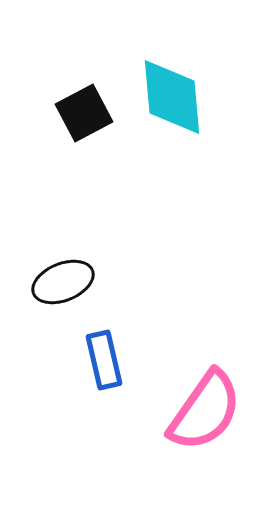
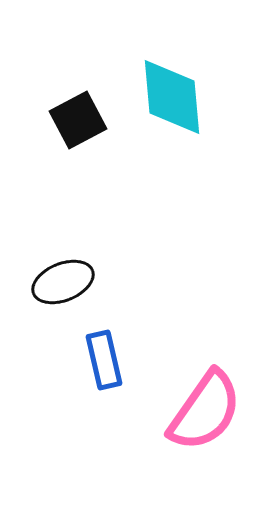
black square: moved 6 px left, 7 px down
